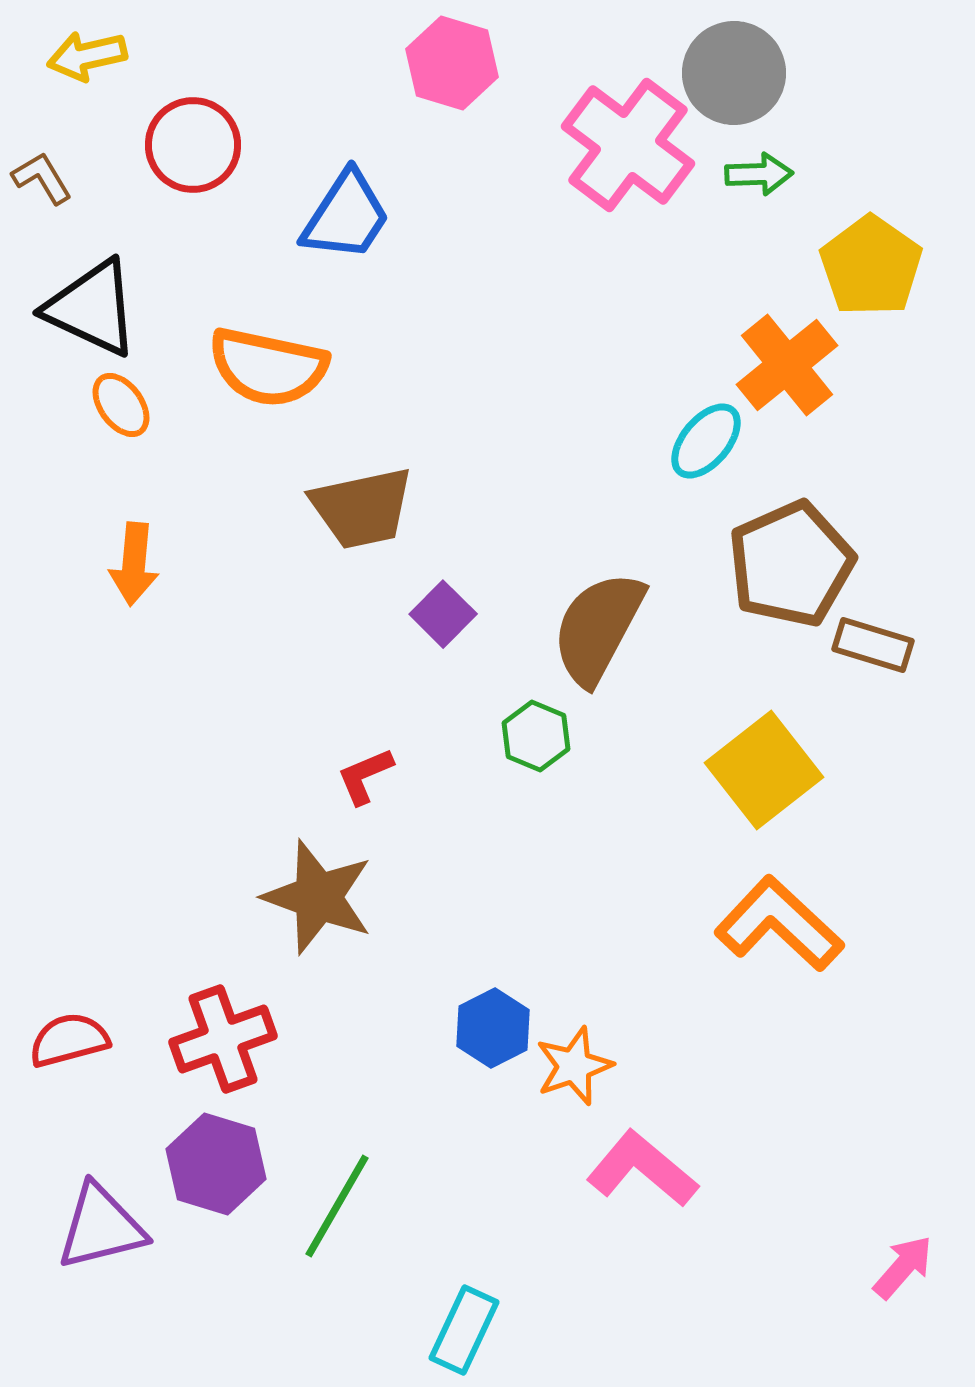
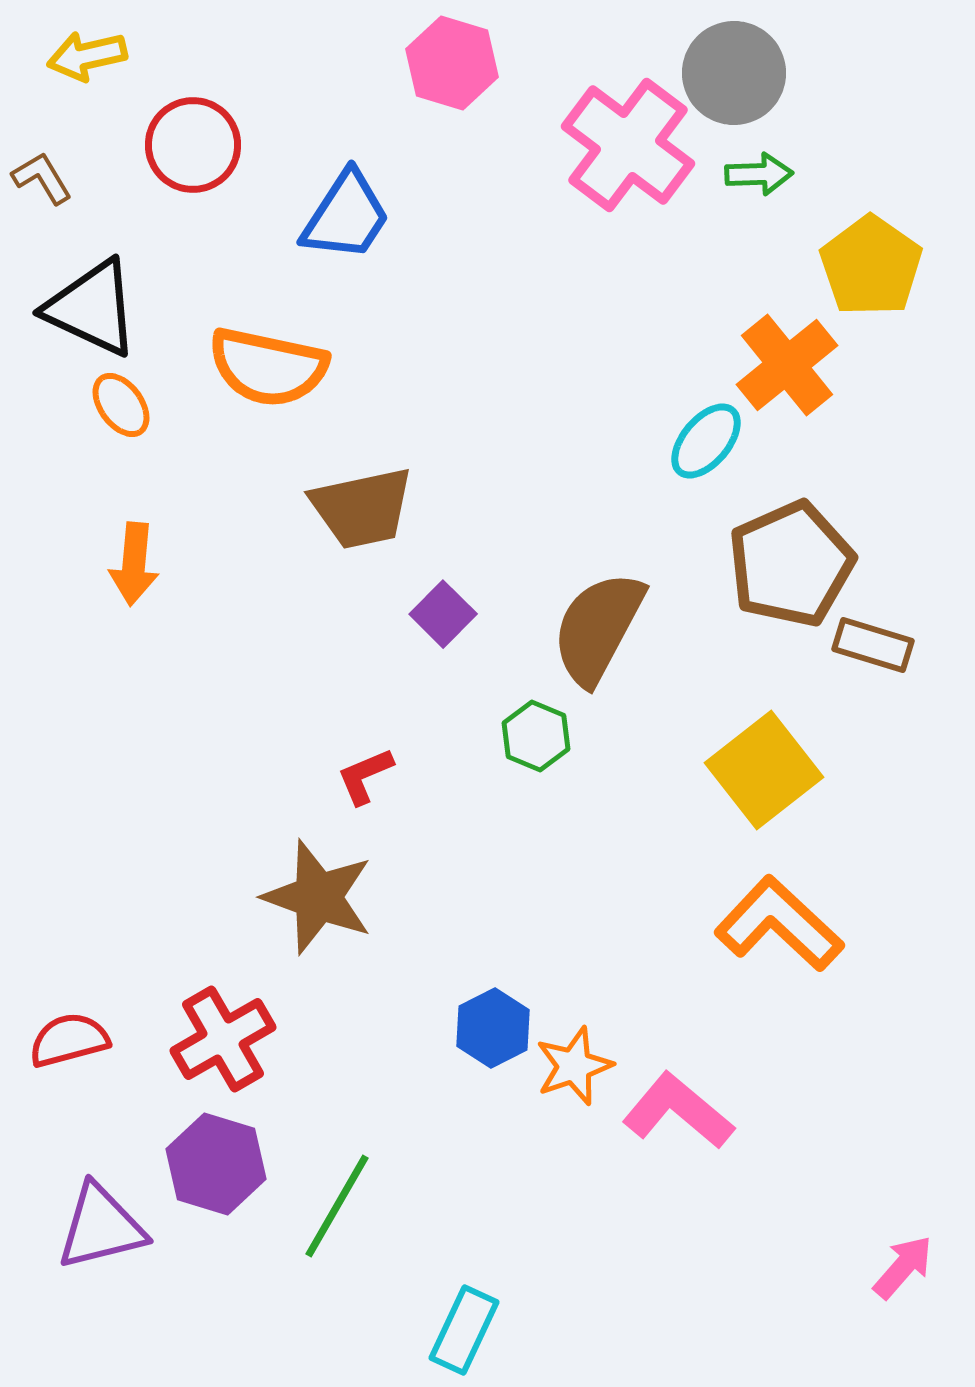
red cross: rotated 10 degrees counterclockwise
pink L-shape: moved 36 px right, 58 px up
